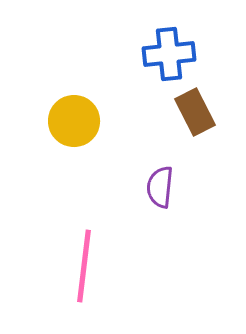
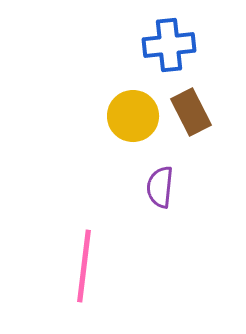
blue cross: moved 9 px up
brown rectangle: moved 4 px left
yellow circle: moved 59 px right, 5 px up
